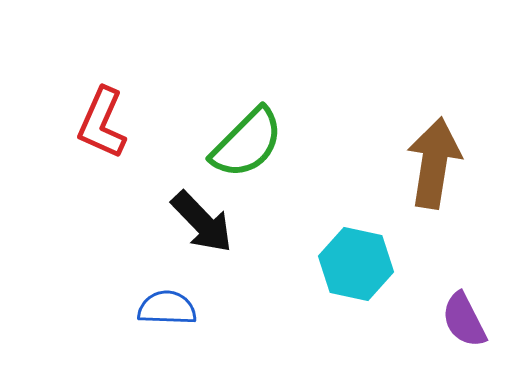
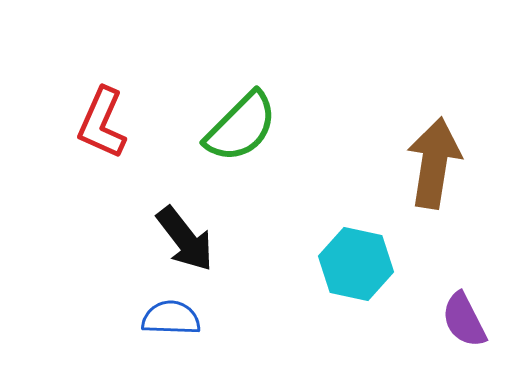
green semicircle: moved 6 px left, 16 px up
black arrow: moved 17 px left, 17 px down; rotated 6 degrees clockwise
blue semicircle: moved 4 px right, 10 px down
